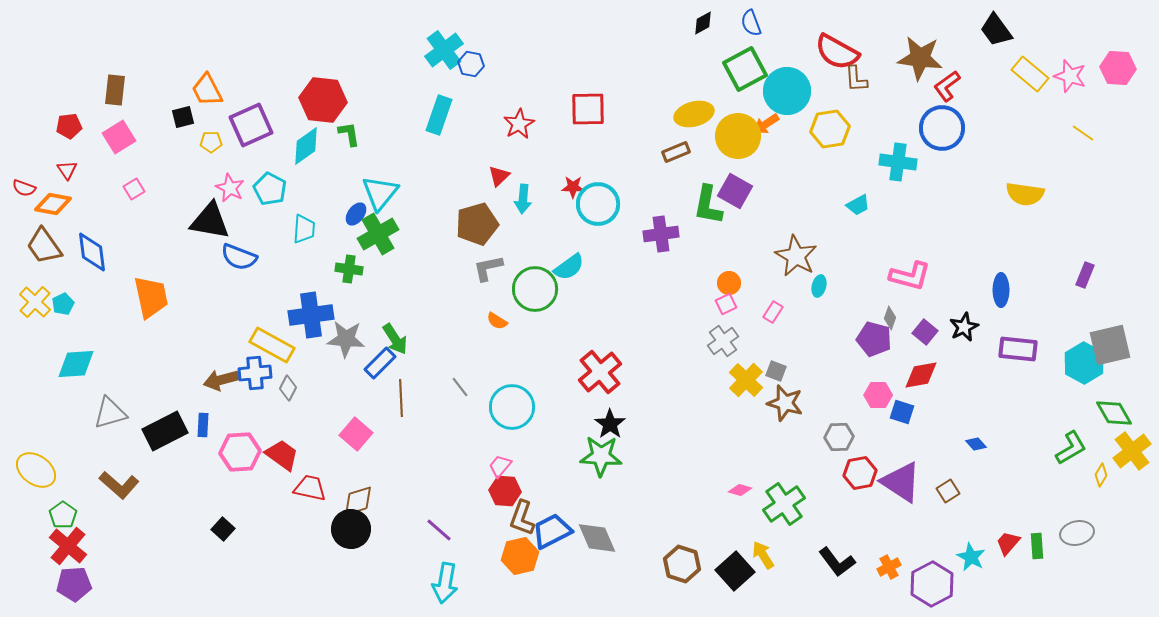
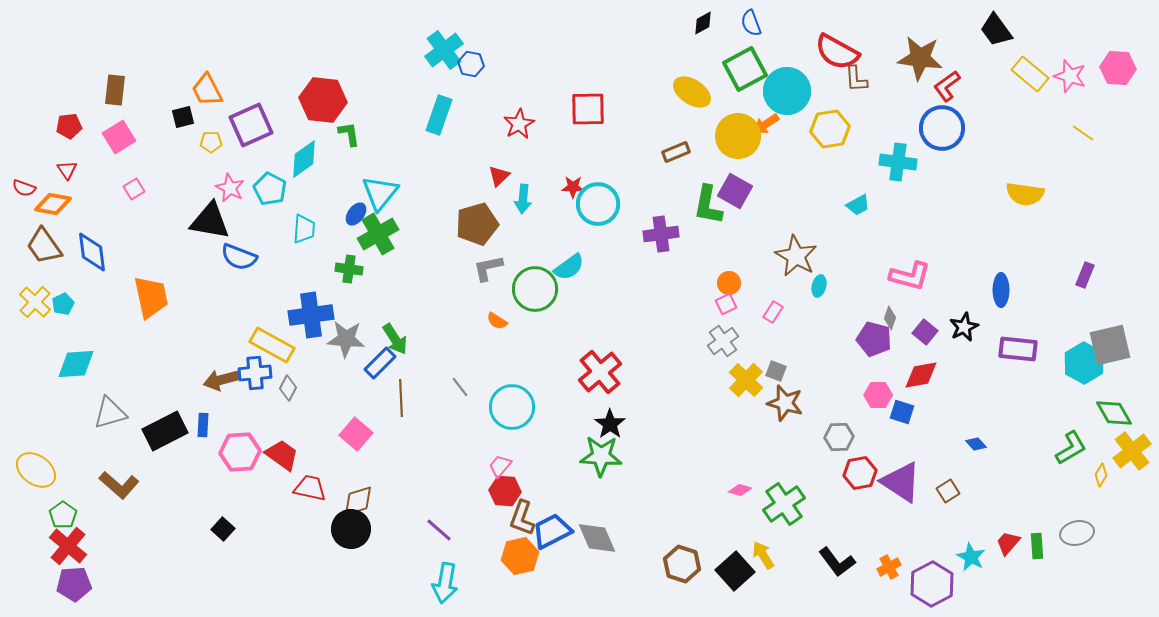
yellow ellipse at (694, 114): moved 2 px left, 22 px up; rotated 48 degrees clockwise
cyan diamond at (306, 146): moved 2 px left, 13 px down
